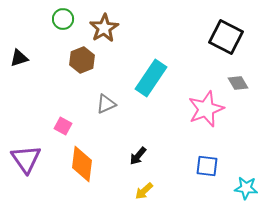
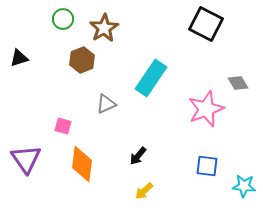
black square: moved 20 px left, 13 px up
pink square: rotated 12 degrees counterclockwise
cyan star: moved 2 px left, 2 px up
